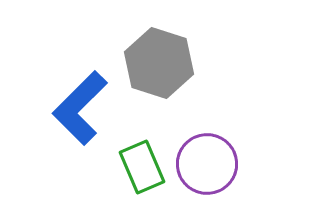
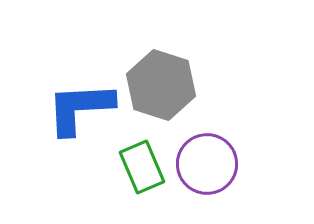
gray hexagon: moved 2 px right, 22 px down
blue L-shape: rotated 42 degrees clockwise
